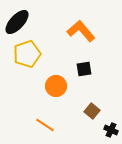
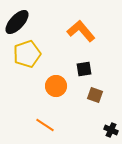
brown square: moved 3 px right, 16 px up; rotated 21 degrees counterclockwise
